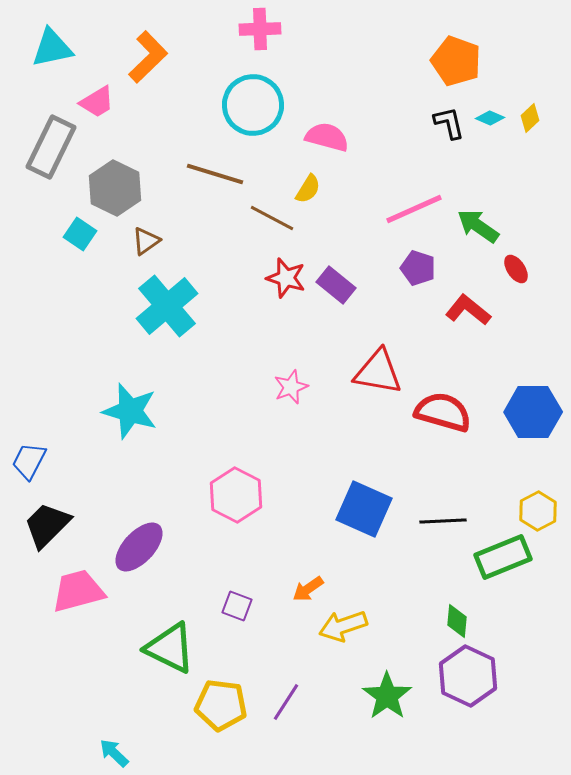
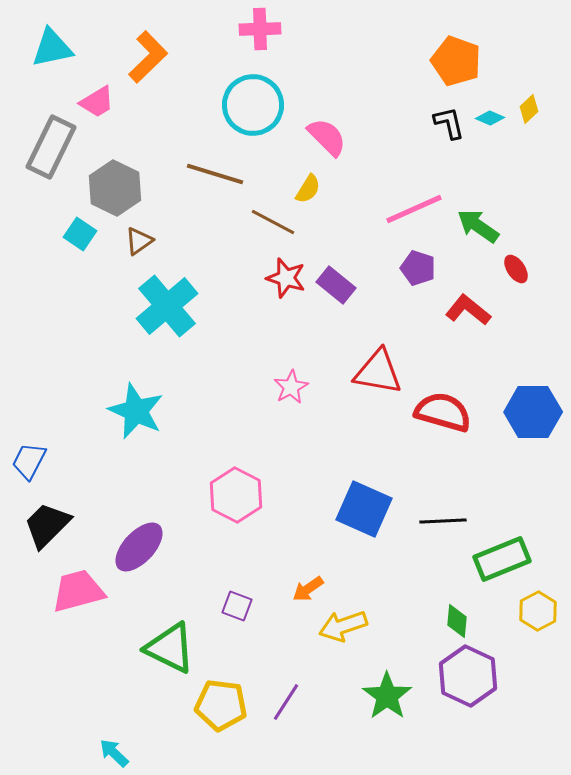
yellow diamond at (530, 118): moved 1 px left, 9 px up
pink semicircle at (327, 137): rotated 30 degrees clockwise
brown line at (272, 218): moved 1 px right, 4 px down
brown triangle at (146, 241): moved 7 px left
pink star at (291, 387): rotated 8 degrees counterclockwise
cyan star at (130, 411): moved 6 px right; rotated 8 degrees clockwise
yellow hexagon at (538, 511): moved 100 px down
green rectangle at (503, 557): moved 1 px left, 2 px down
